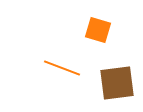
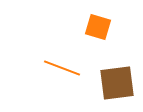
orange square: moved 3 px up
